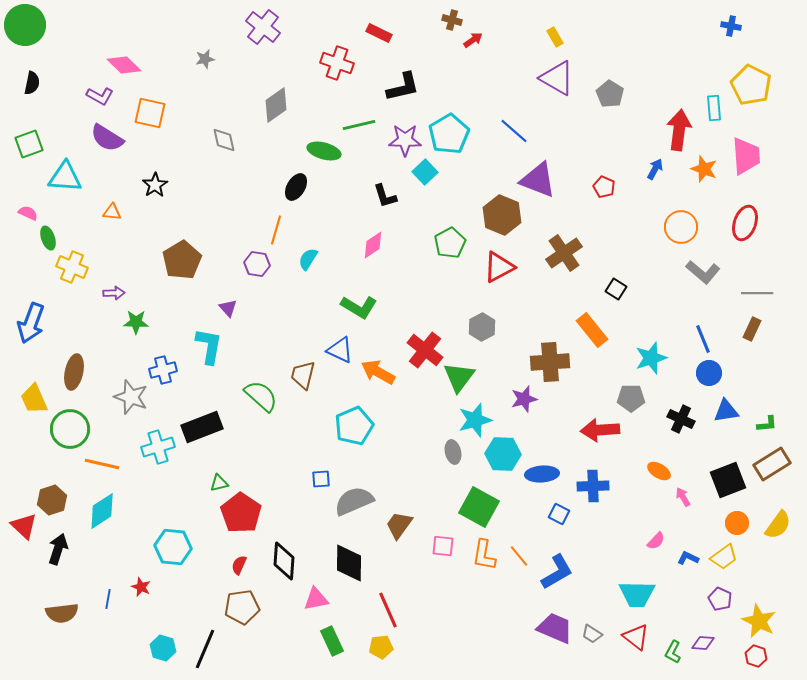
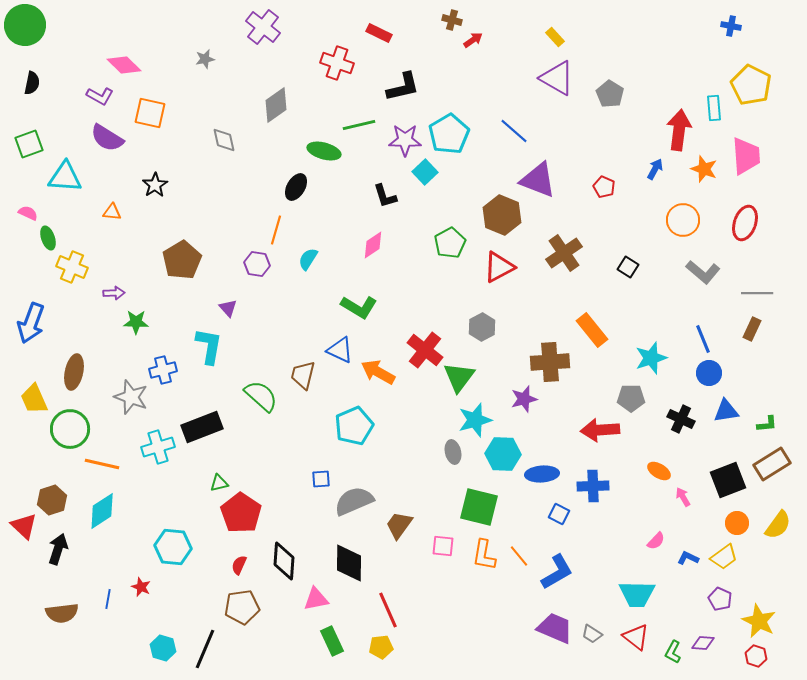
yellow rectangle at (555, 37): rotated 12 degrees counterclockwise
orange circle at (681, 227): moved 2 px right, 7 px up
black square at (616, 289): moved 12 px right, 22 px up
green square at (479, 507): rotated 15 degrees counterclockwise
